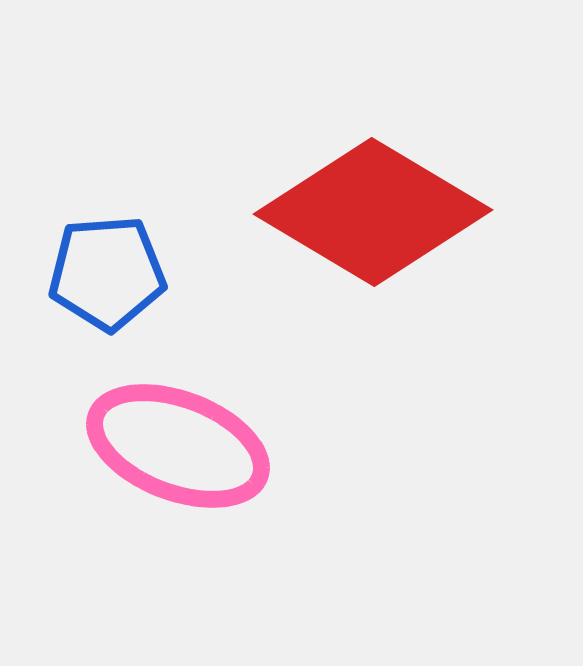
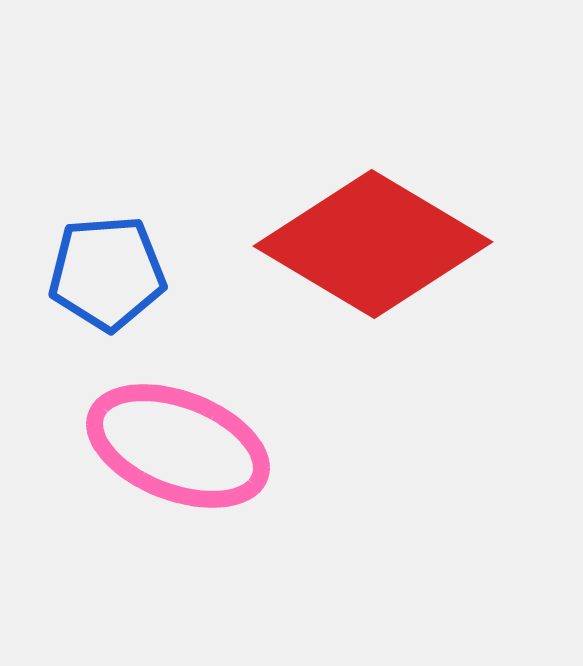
red diamond: moved 32 px down
